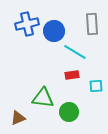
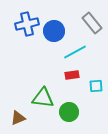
gray rectangle: moved 1 px up; rotated 35 degrees counterclockwise
cyan line: rotated 60 degrees counterclockwise
